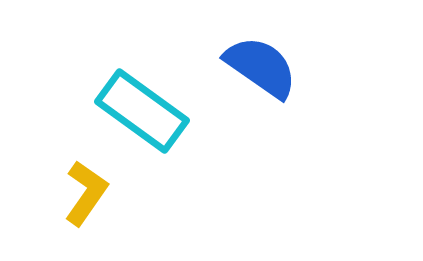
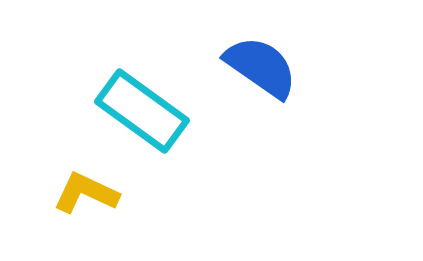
yellow L-shape: rotated 100 degrees counterclockwise
